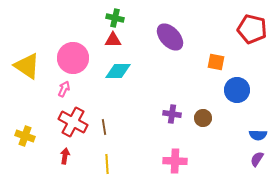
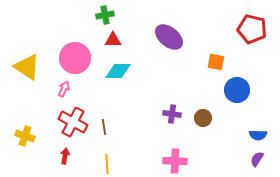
green cross: moved 10 px left, 3 px up; rotated 24 degrees counterclockwise
purple ellipse: moved 1 px left; rotated 8 degrees counterclockwise
pink circle: moved 2 px right
yellow triangle: moved 1 px down
